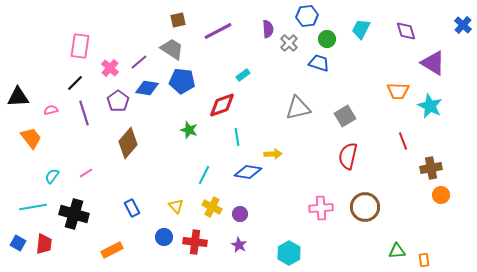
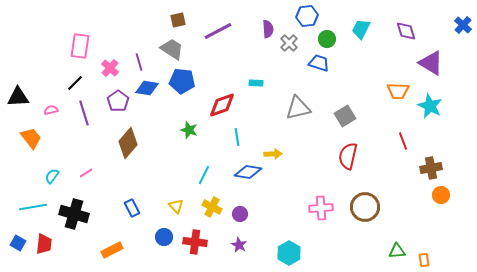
purple line at (139, 62): rotated 66 degrees counterclockwise
purple triangle at (433, 63): moved 2 px left
cyan rectangle at (243, 75): moved 13 px right, 8 px down; rotated 40 degrees clockwise
